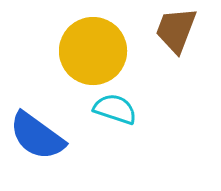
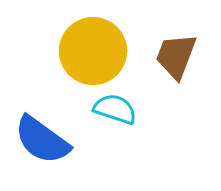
brown trapezoid: moved 26 px down
blue semicircle: moved 5 px right, 4 px down
